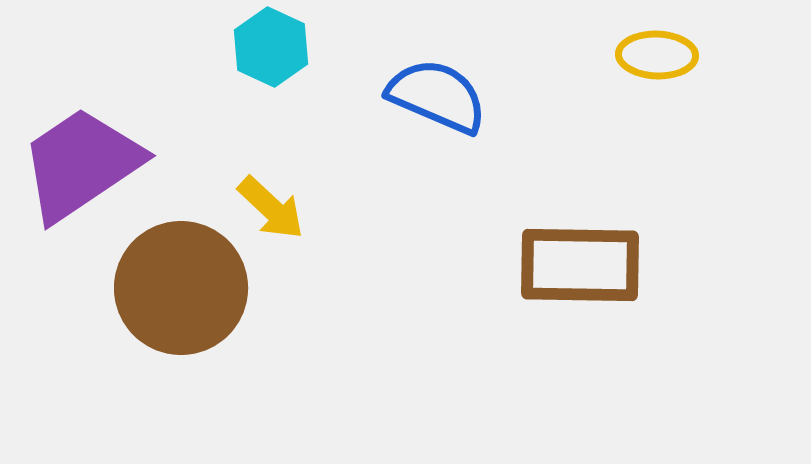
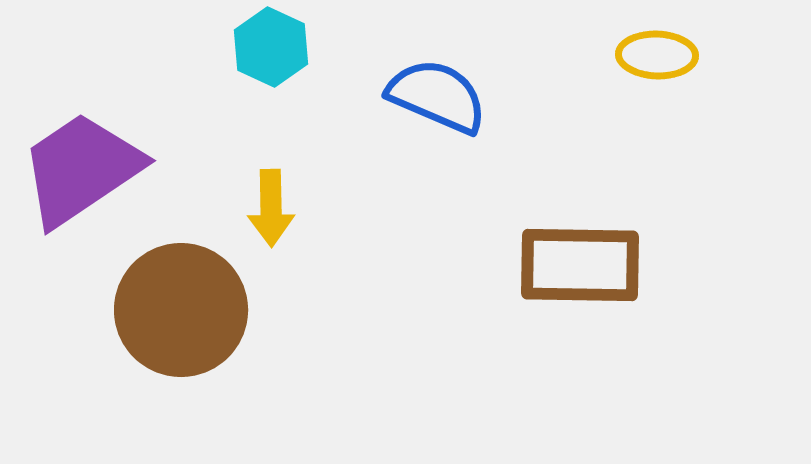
purple trapezoid: moved 5 px down
yellow arrow: rotated 46 degrees clockwise
brown circle: moved 22 px down
